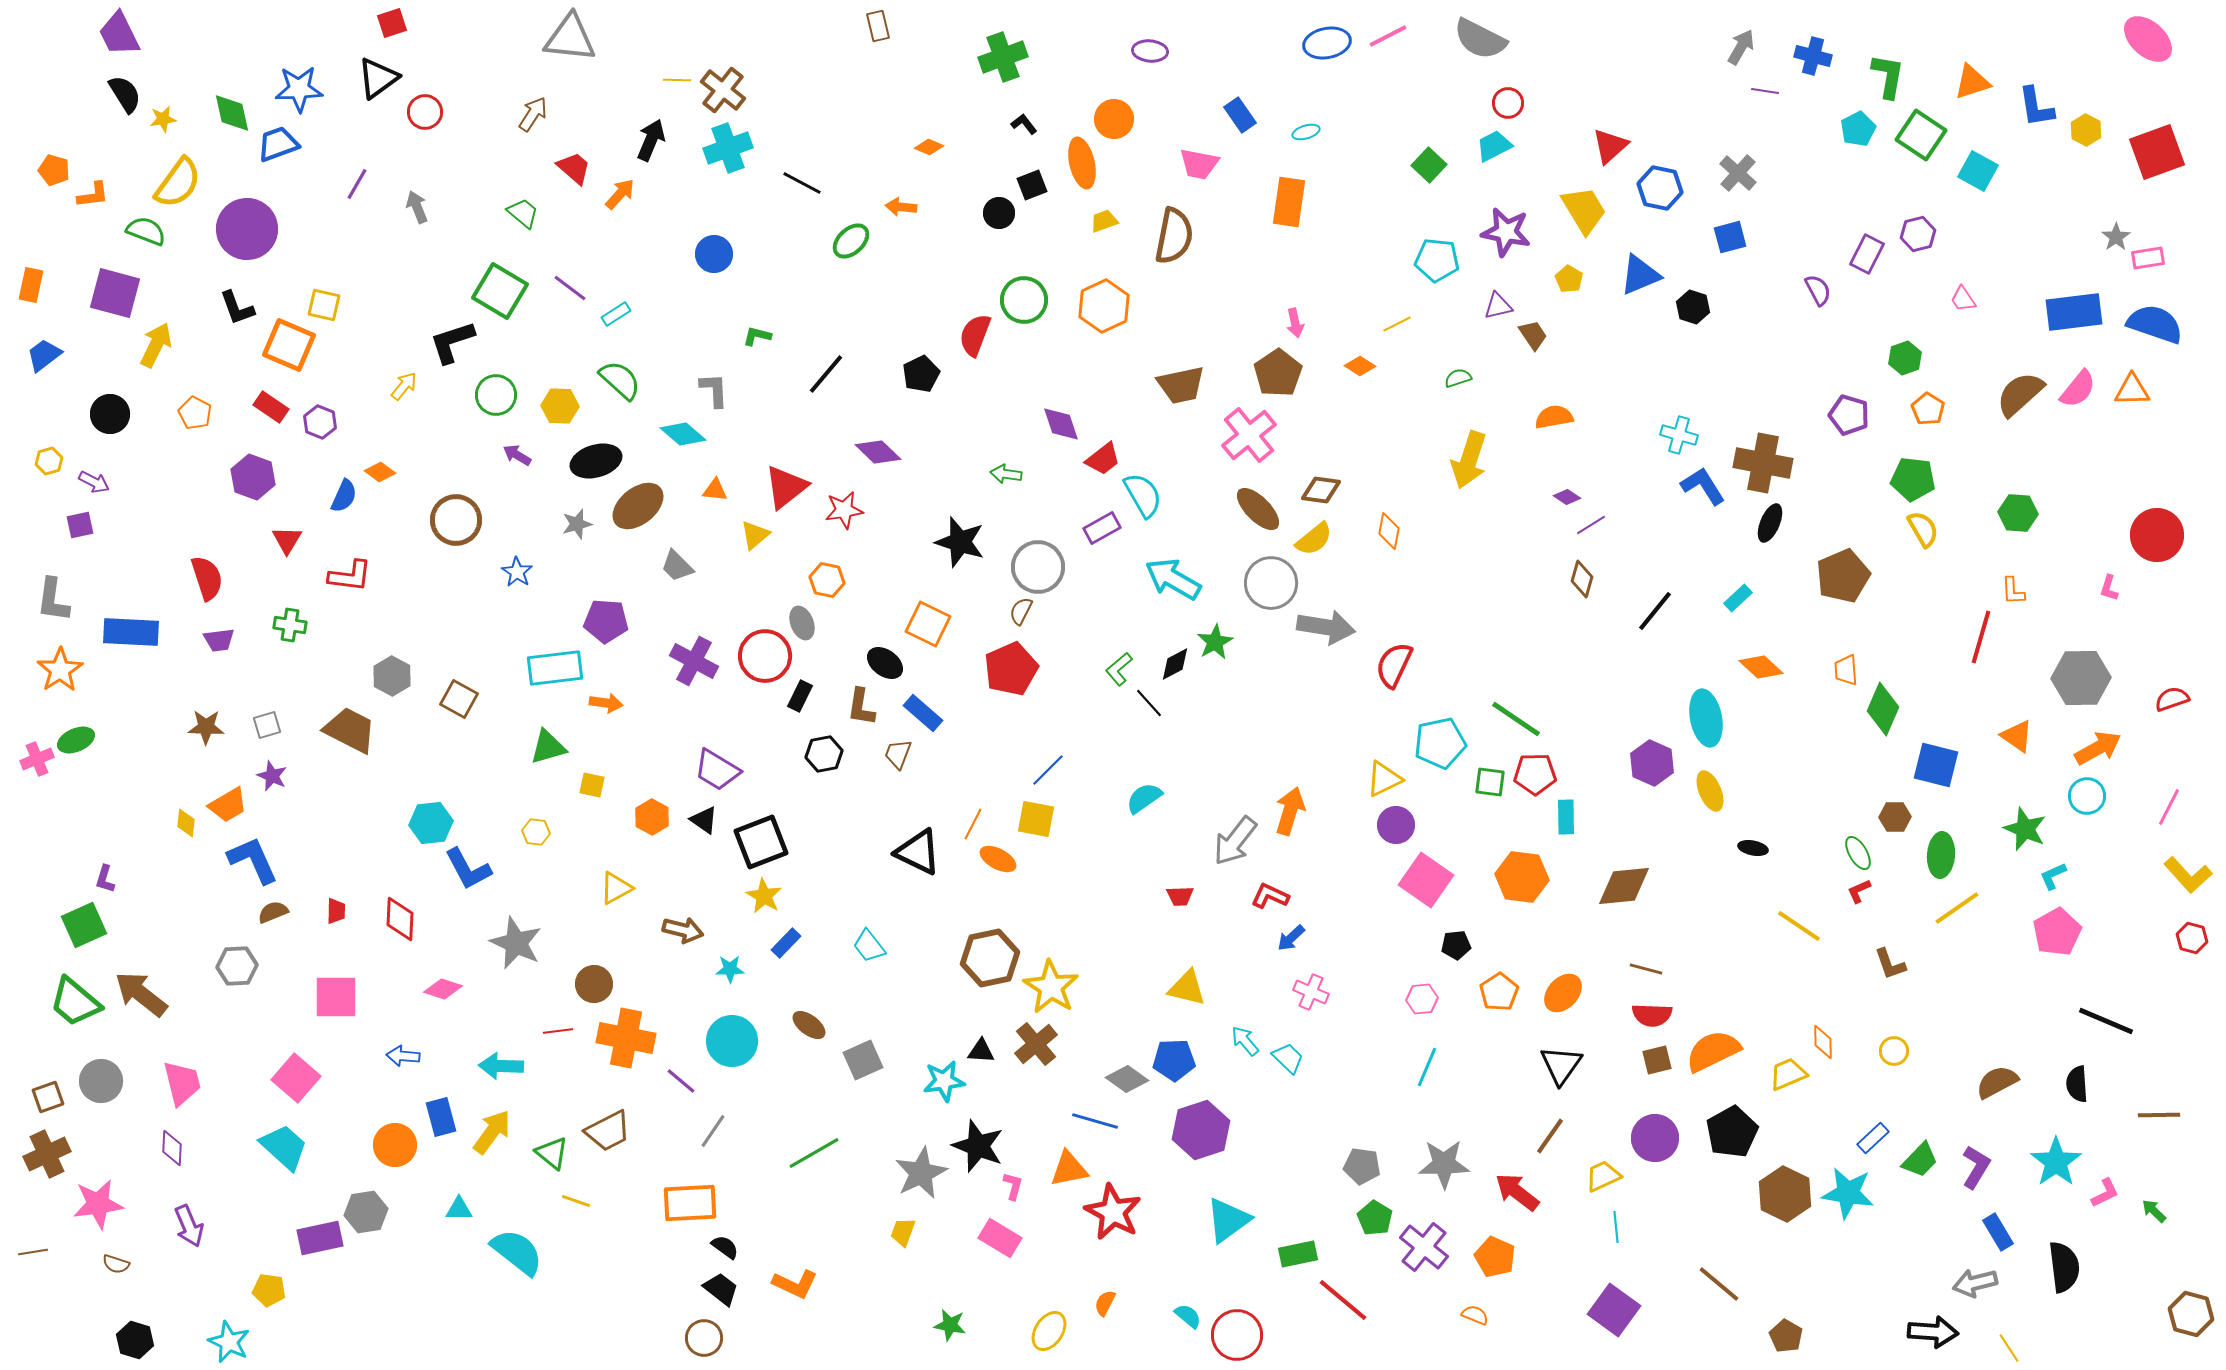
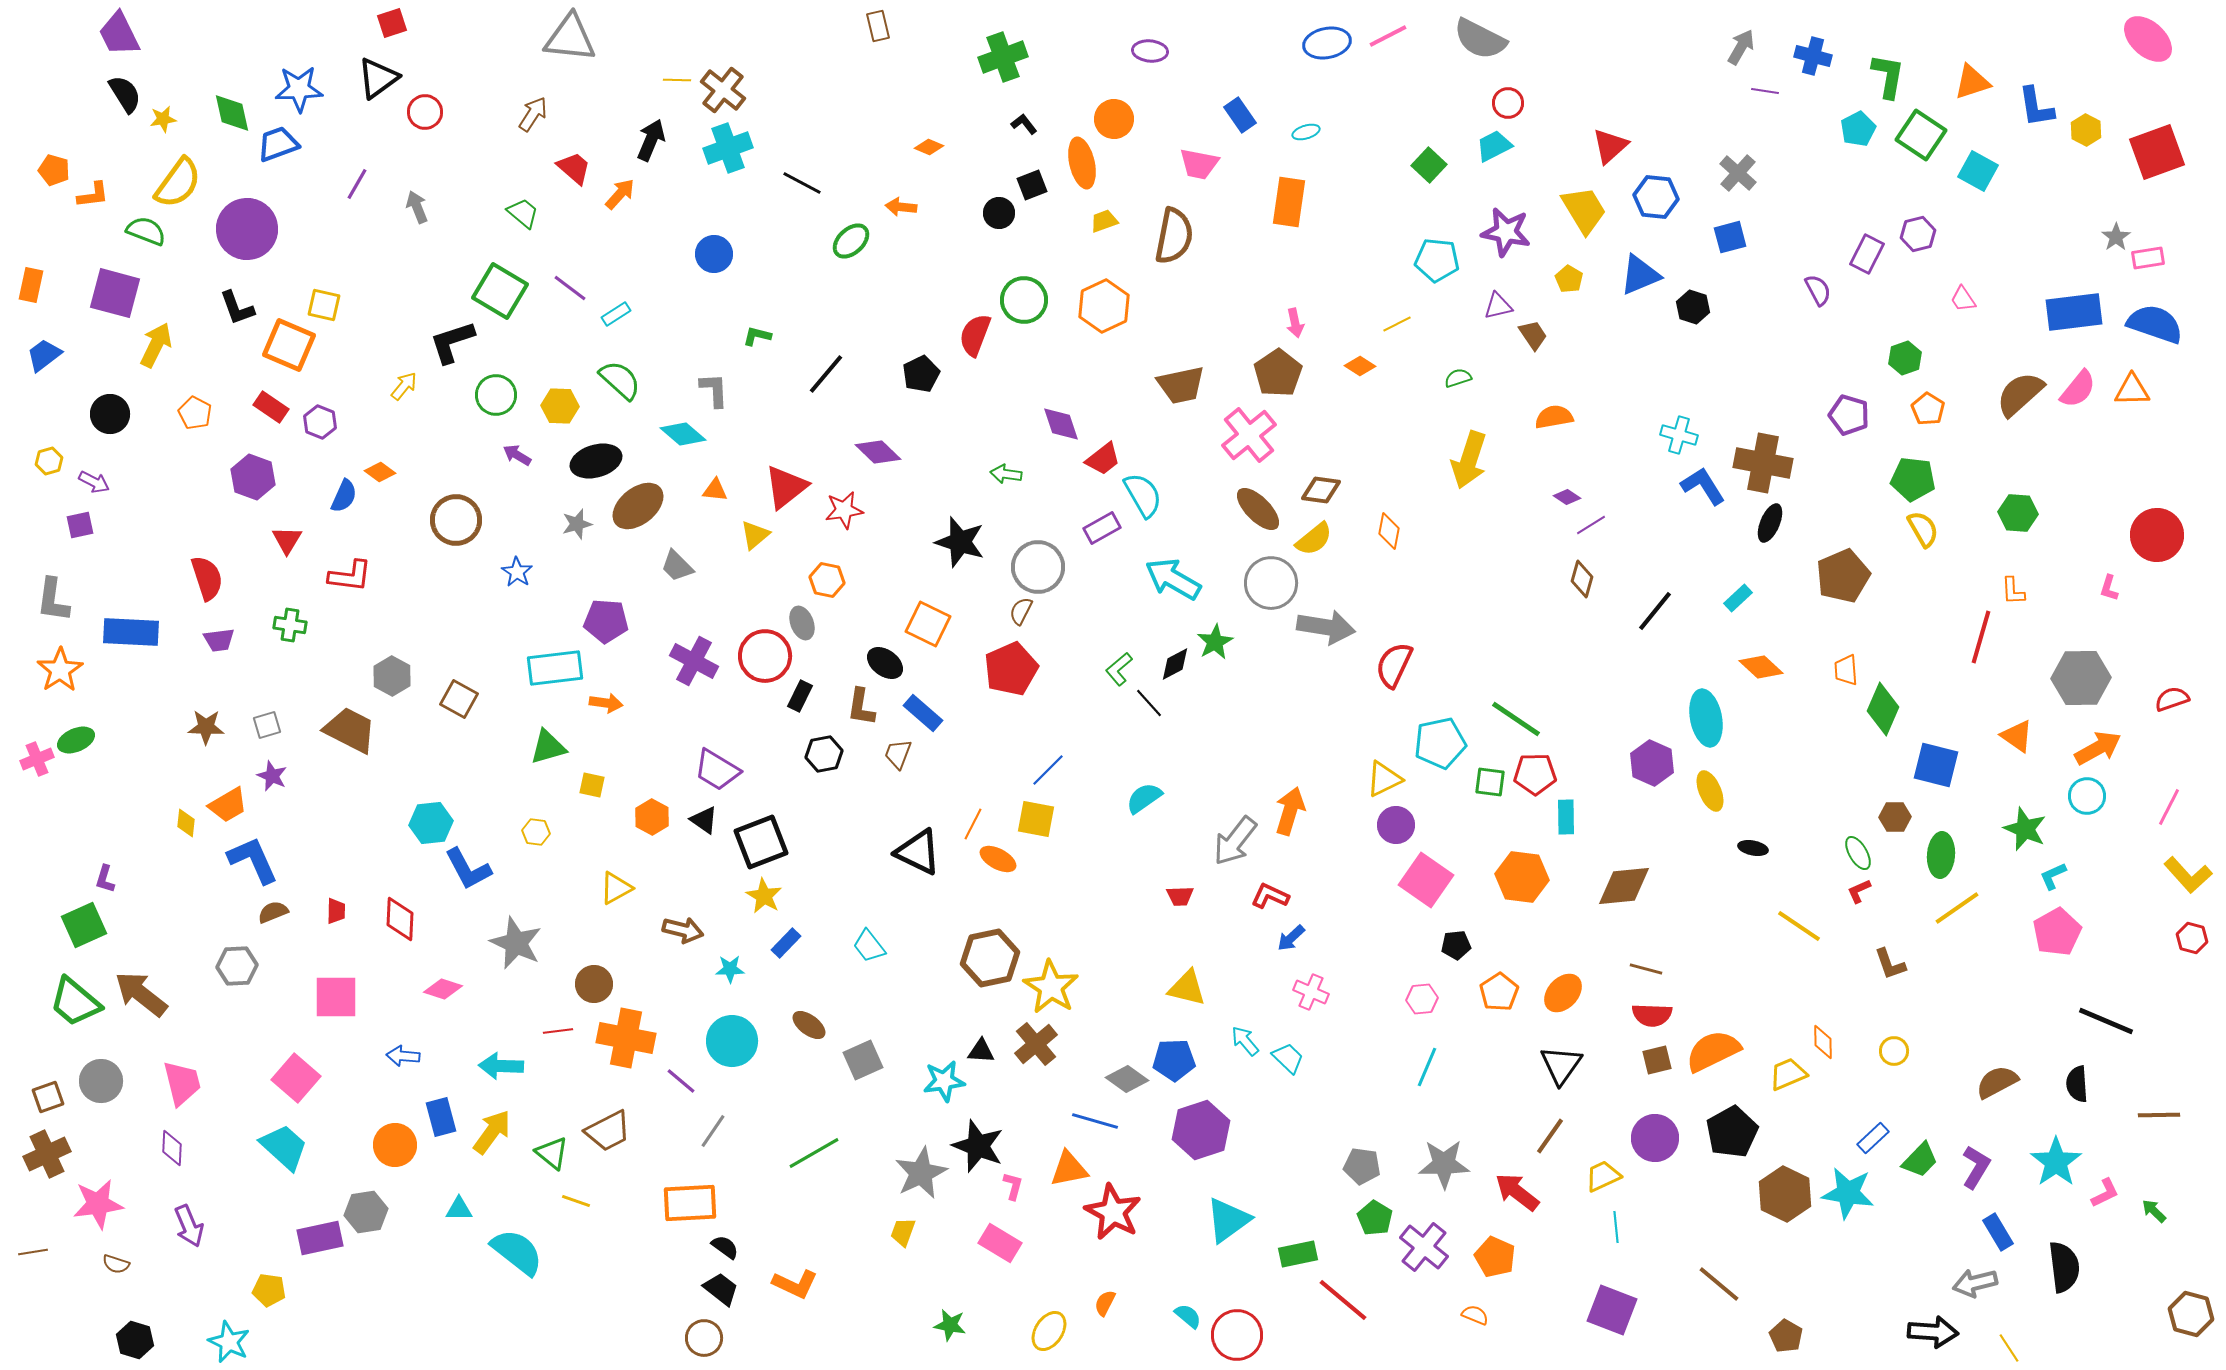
blue hexagon at (1660, 188): moved 4 px left, 9 px down; rotated 6 degrees counterclockwise
pink rectangle at (1000, 1238): moved 5 px down
purple square at (1614, 1310): moved 2 px left; rotated 15 degrees counterclockwise
